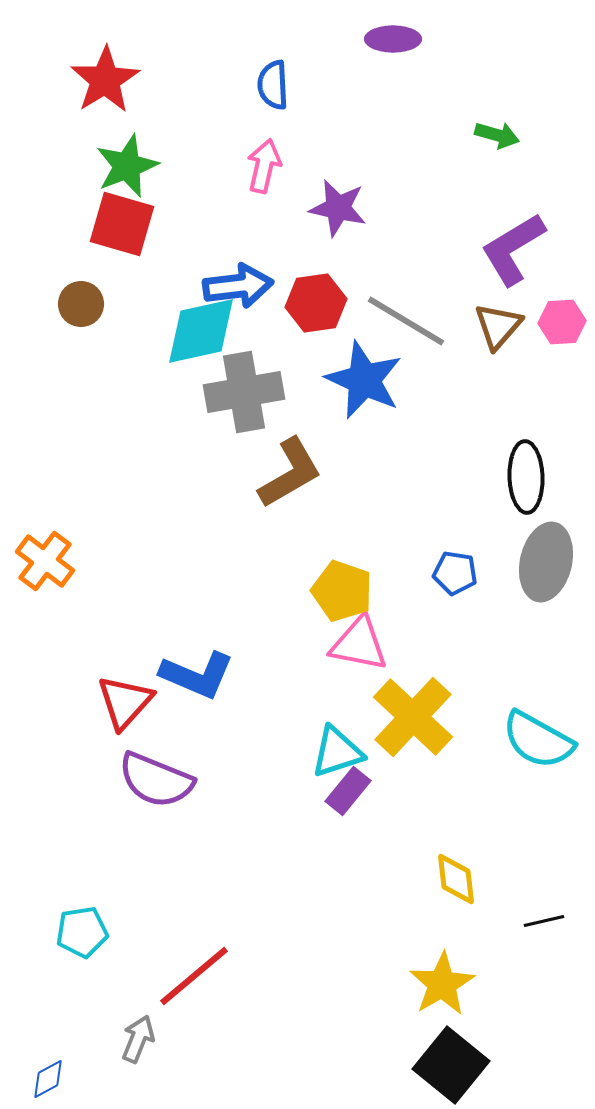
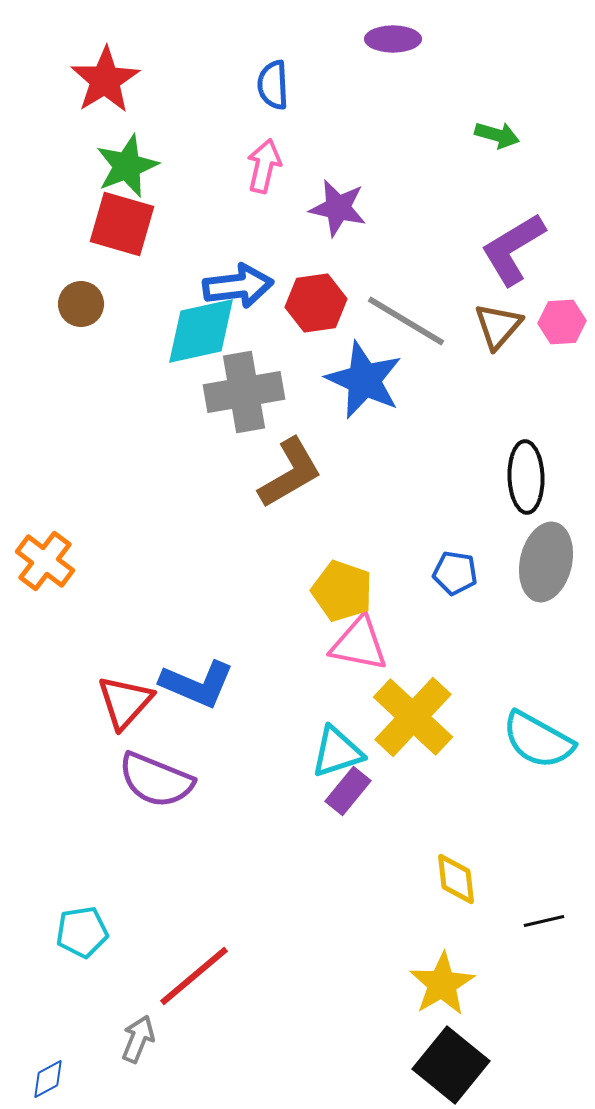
blue L-shape: moved 9 px down
